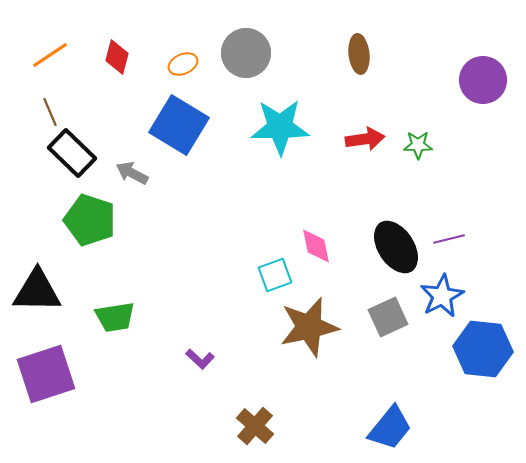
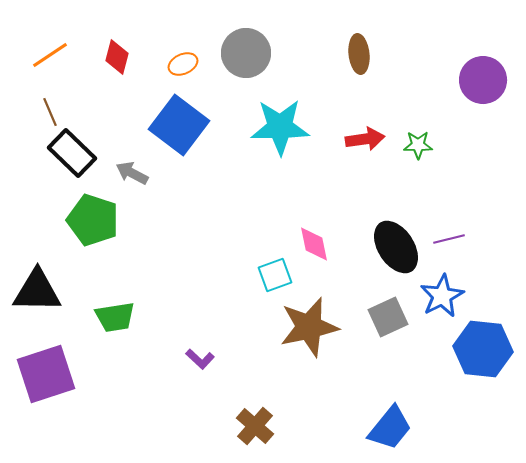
blue square: rotated 6 degrees clockwise
green pentagon: moved 3 px right
pink diamond: moved 2 px left, 2 px up
